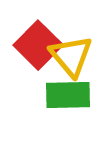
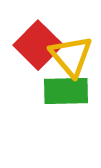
green rectangle: moved 2 px left, 4 px up
